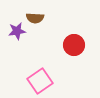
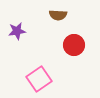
brown semicircle: moved 23 px right, 3 px up
pink square: moved 1 px left, 2 px up
